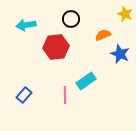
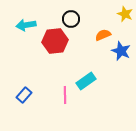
red hexagon: moved 1 px left, 6 px up
blue star: moved 1 px right, 3 px up
